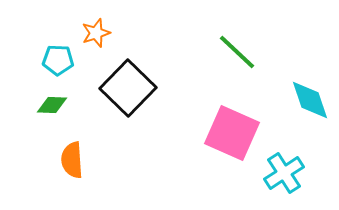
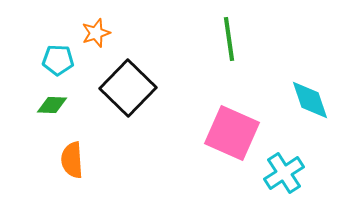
green line: moved 8 px left, 13 px up; rotated 39 degrees clockwise
